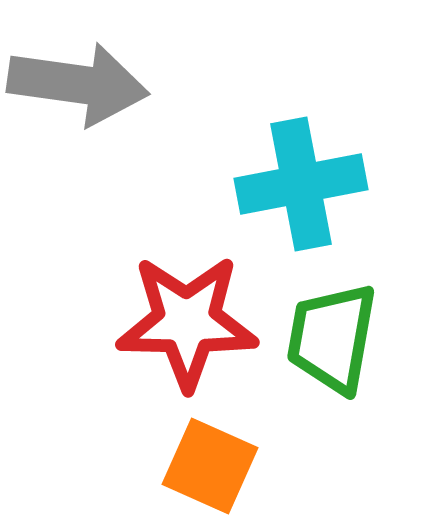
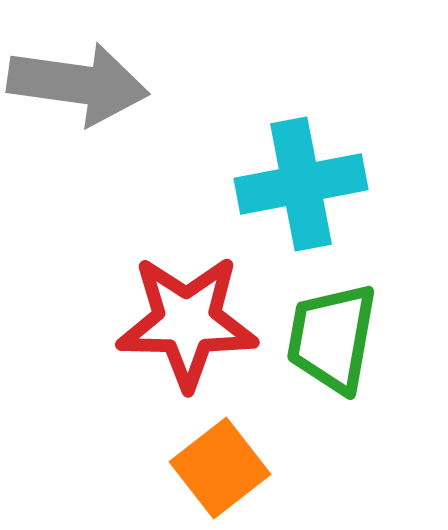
orange square: moved 10 px right, 2 px down; rotated 28 degrees clockwise
